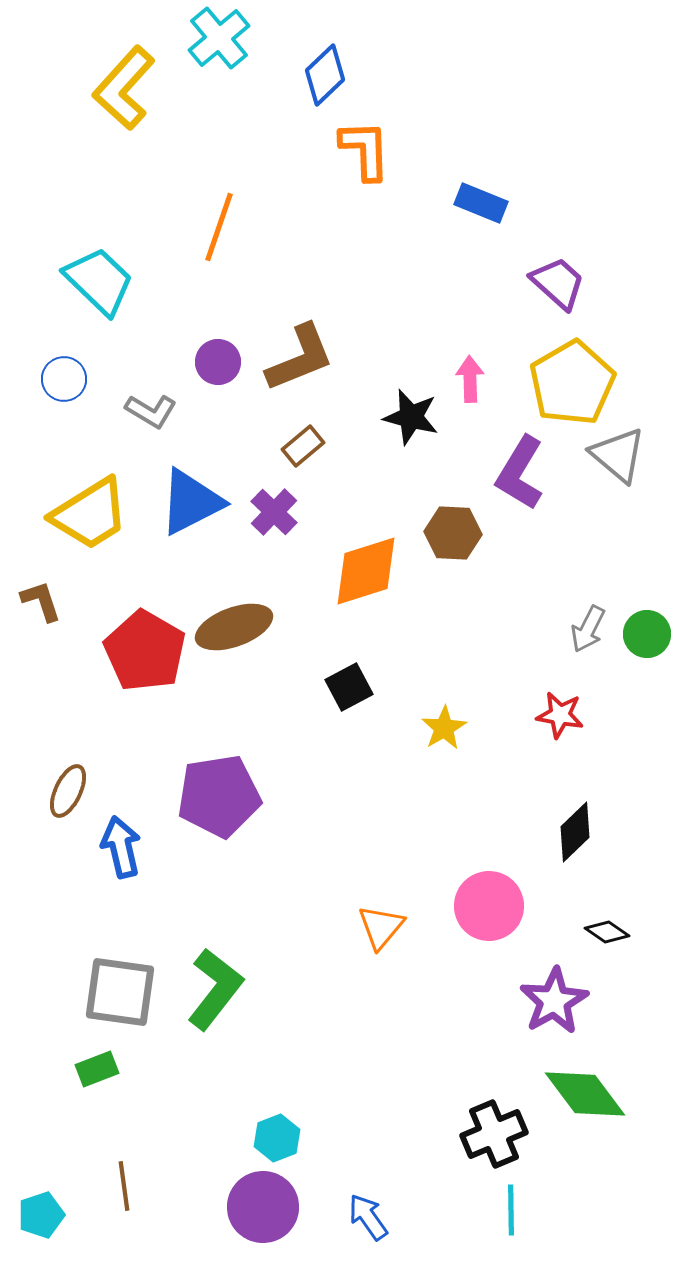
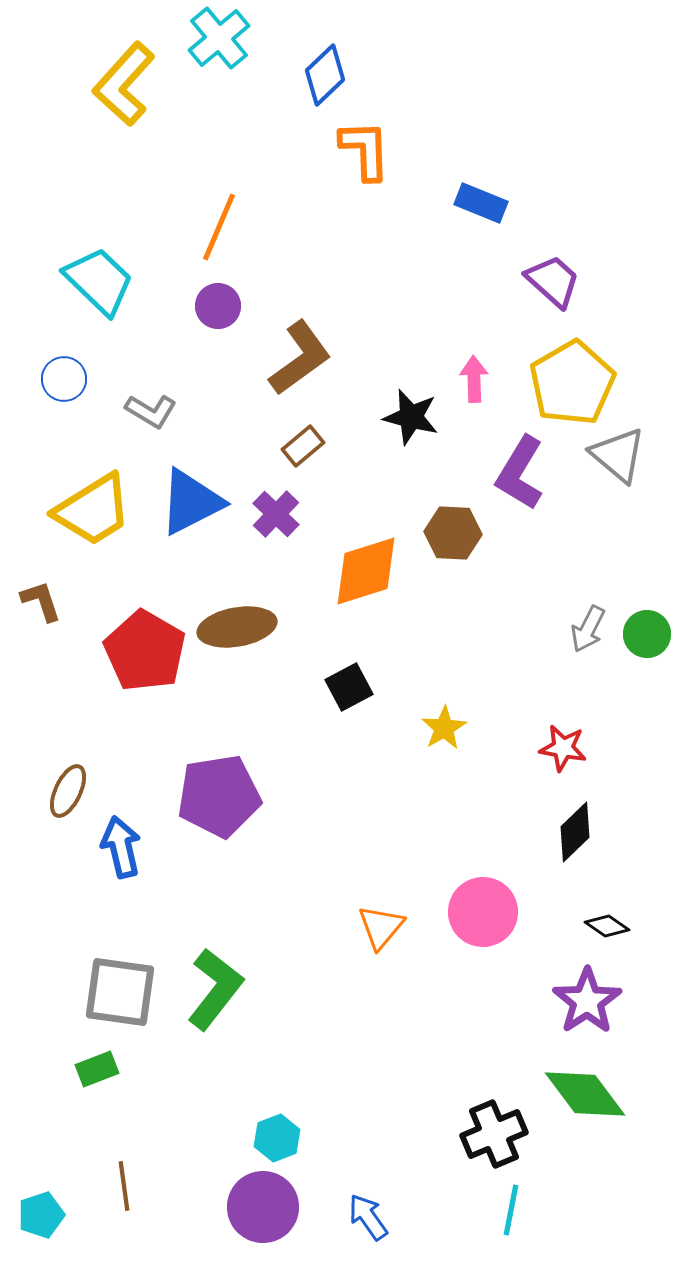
yellow L-shape at (124, 88): moved 4 px up
orange line at (219, 227): rotated 4 degrees clockwise
purple trapezoid at (558, 283): moved 5 px left, 2 px up
brown L-shape at (300, 358): rotated 14 degrees counterclockwise
purple circle at (218, 362): moved 56 px up
pink arrow at (470, 379): moved 4 px right
purple cross at (274, 512): moved 2 px right, 2 px down
yellow trapezoid at (90, 514): moved 3 px right, 4 px up
brown ellipse at (234, 627): moved 3 px right; rotated 10 degrees clockwise
red star at (560, 715): moved 3 px right, 33 px down
pink circle at (489, 906): moved 6 px left, 6 px down
black diamond at (607, 932): moved 6 px up
purple star at (554, 1001): moved 33 px right; rotated 4 degrees counterclockwise
cyan line at (511, 1210): rotated 12 degrees clockwise
